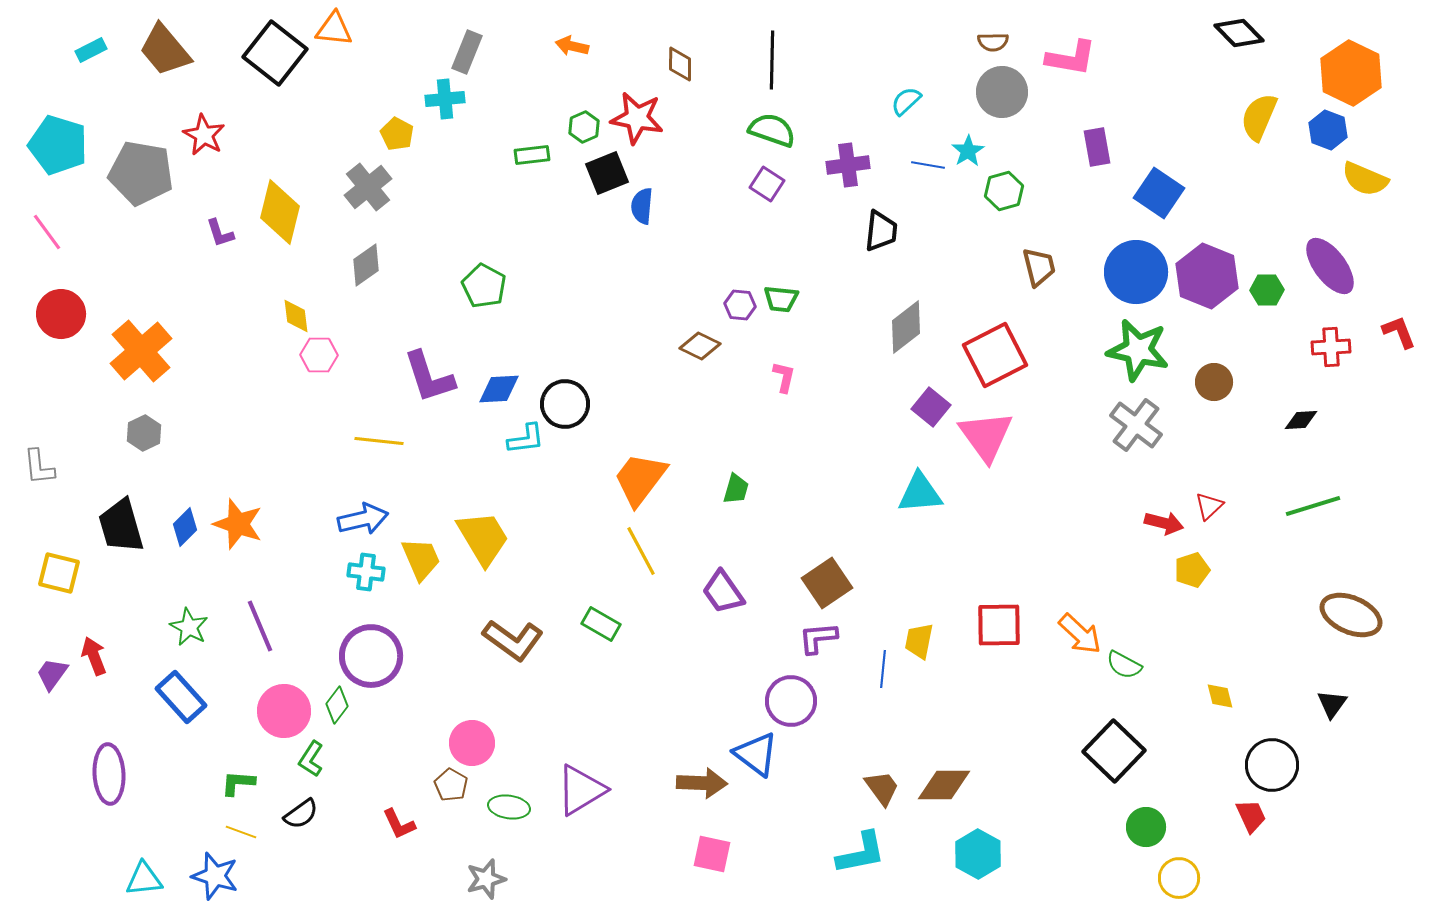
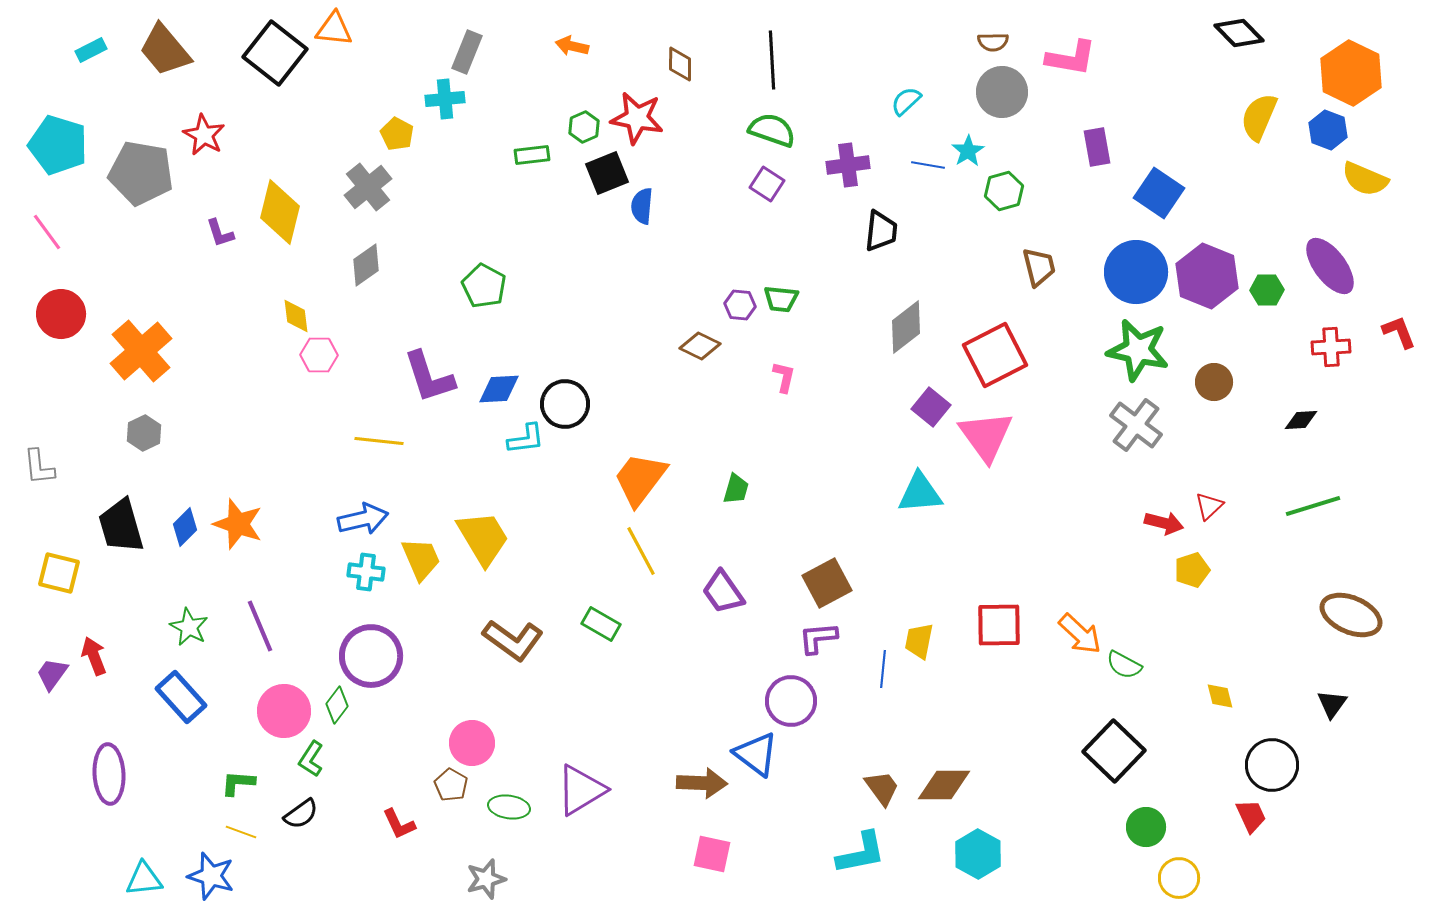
black line at (772, 60): rotated 4 degrees counterclockwise
brown square at (827, 583): rotated 6 degrees clockwise
blue star at (215, 876): moved 4 px left
